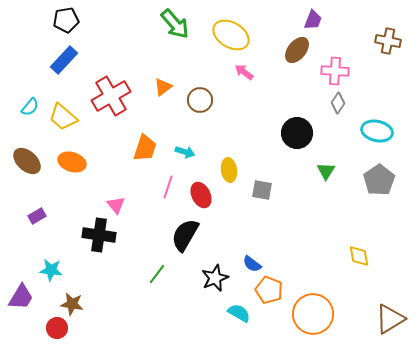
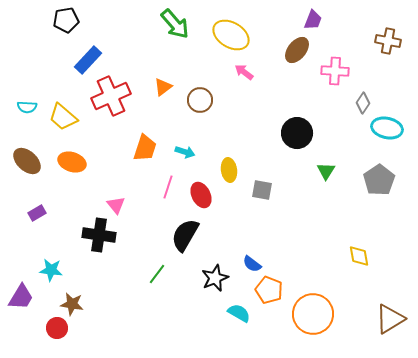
blue rectangle at (64, 60): moved 24 px right
red cross at (111, 96): rotated 6 degrees clockwise
gray diamond at (338, 103): moved 25 px right
cyan semicircle at (30, 107): moved 3 px left; rotated 54 degrees clockwise
cyan ellipse at (377, 131): moved 10 px right, 3 px up
purple rectangle at (37, 216): moved 3 px up
